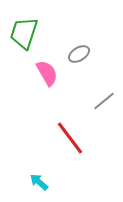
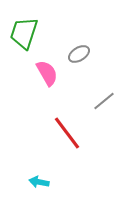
red line: moved 3 px left, 5 px up
cyan arrow: rotated 30 degrees counterclockwise
